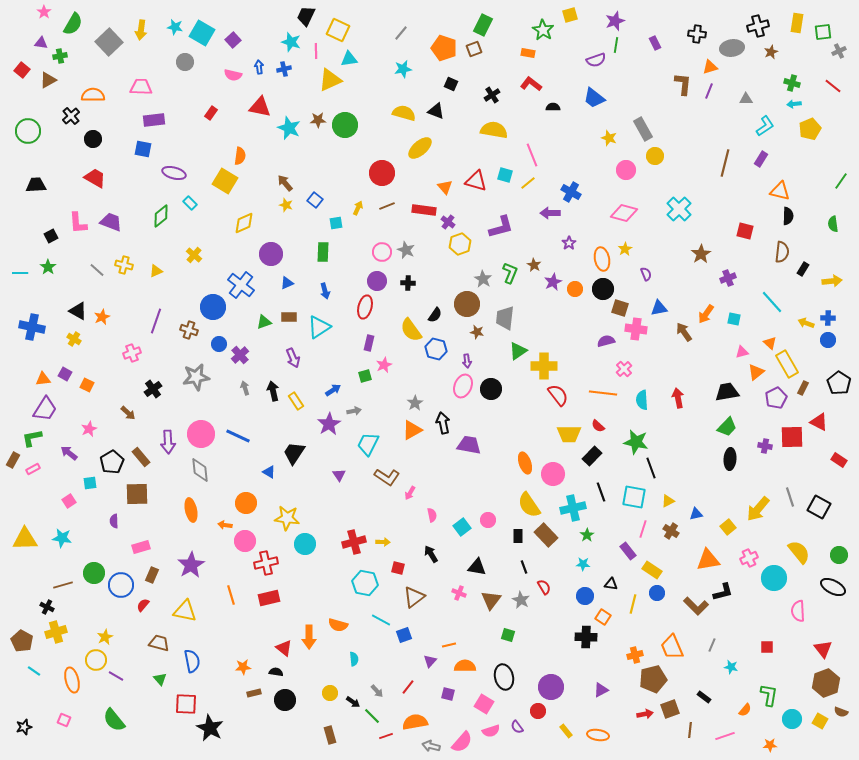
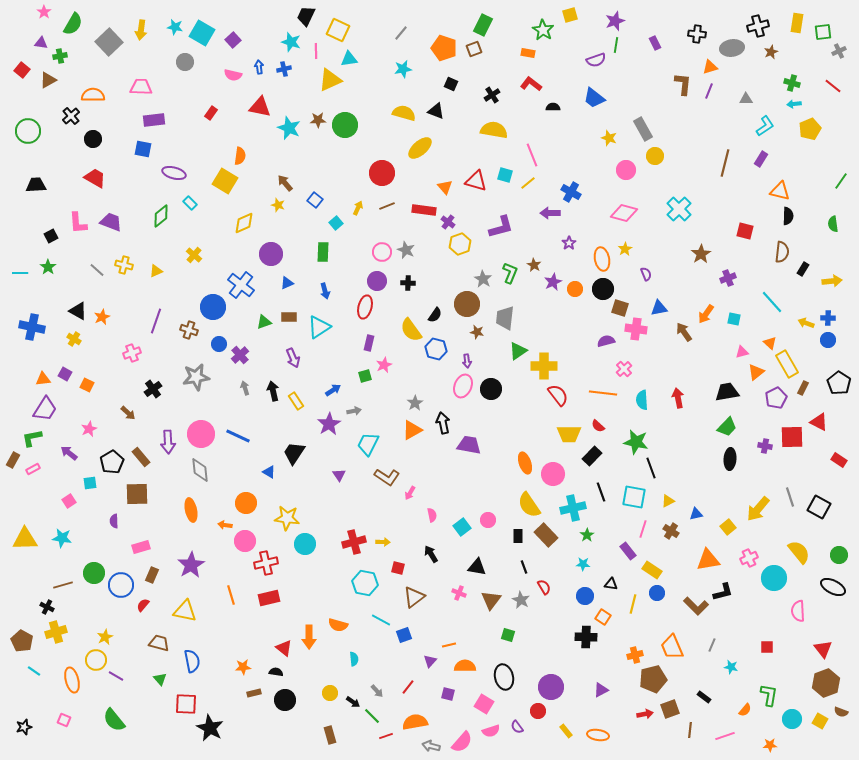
yellow star at (286, 205): moved 8 px left
cyan square at (336, 223): rotated 32 degrees counterclockwise
